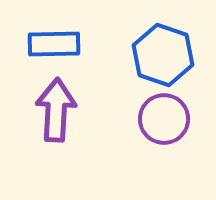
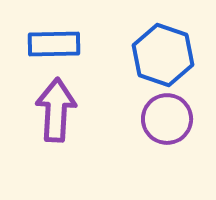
purple circle: moved 3 px right
